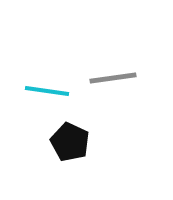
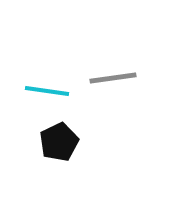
black pentagon: moved 11 px left; rotated 21 degrees clockwise
